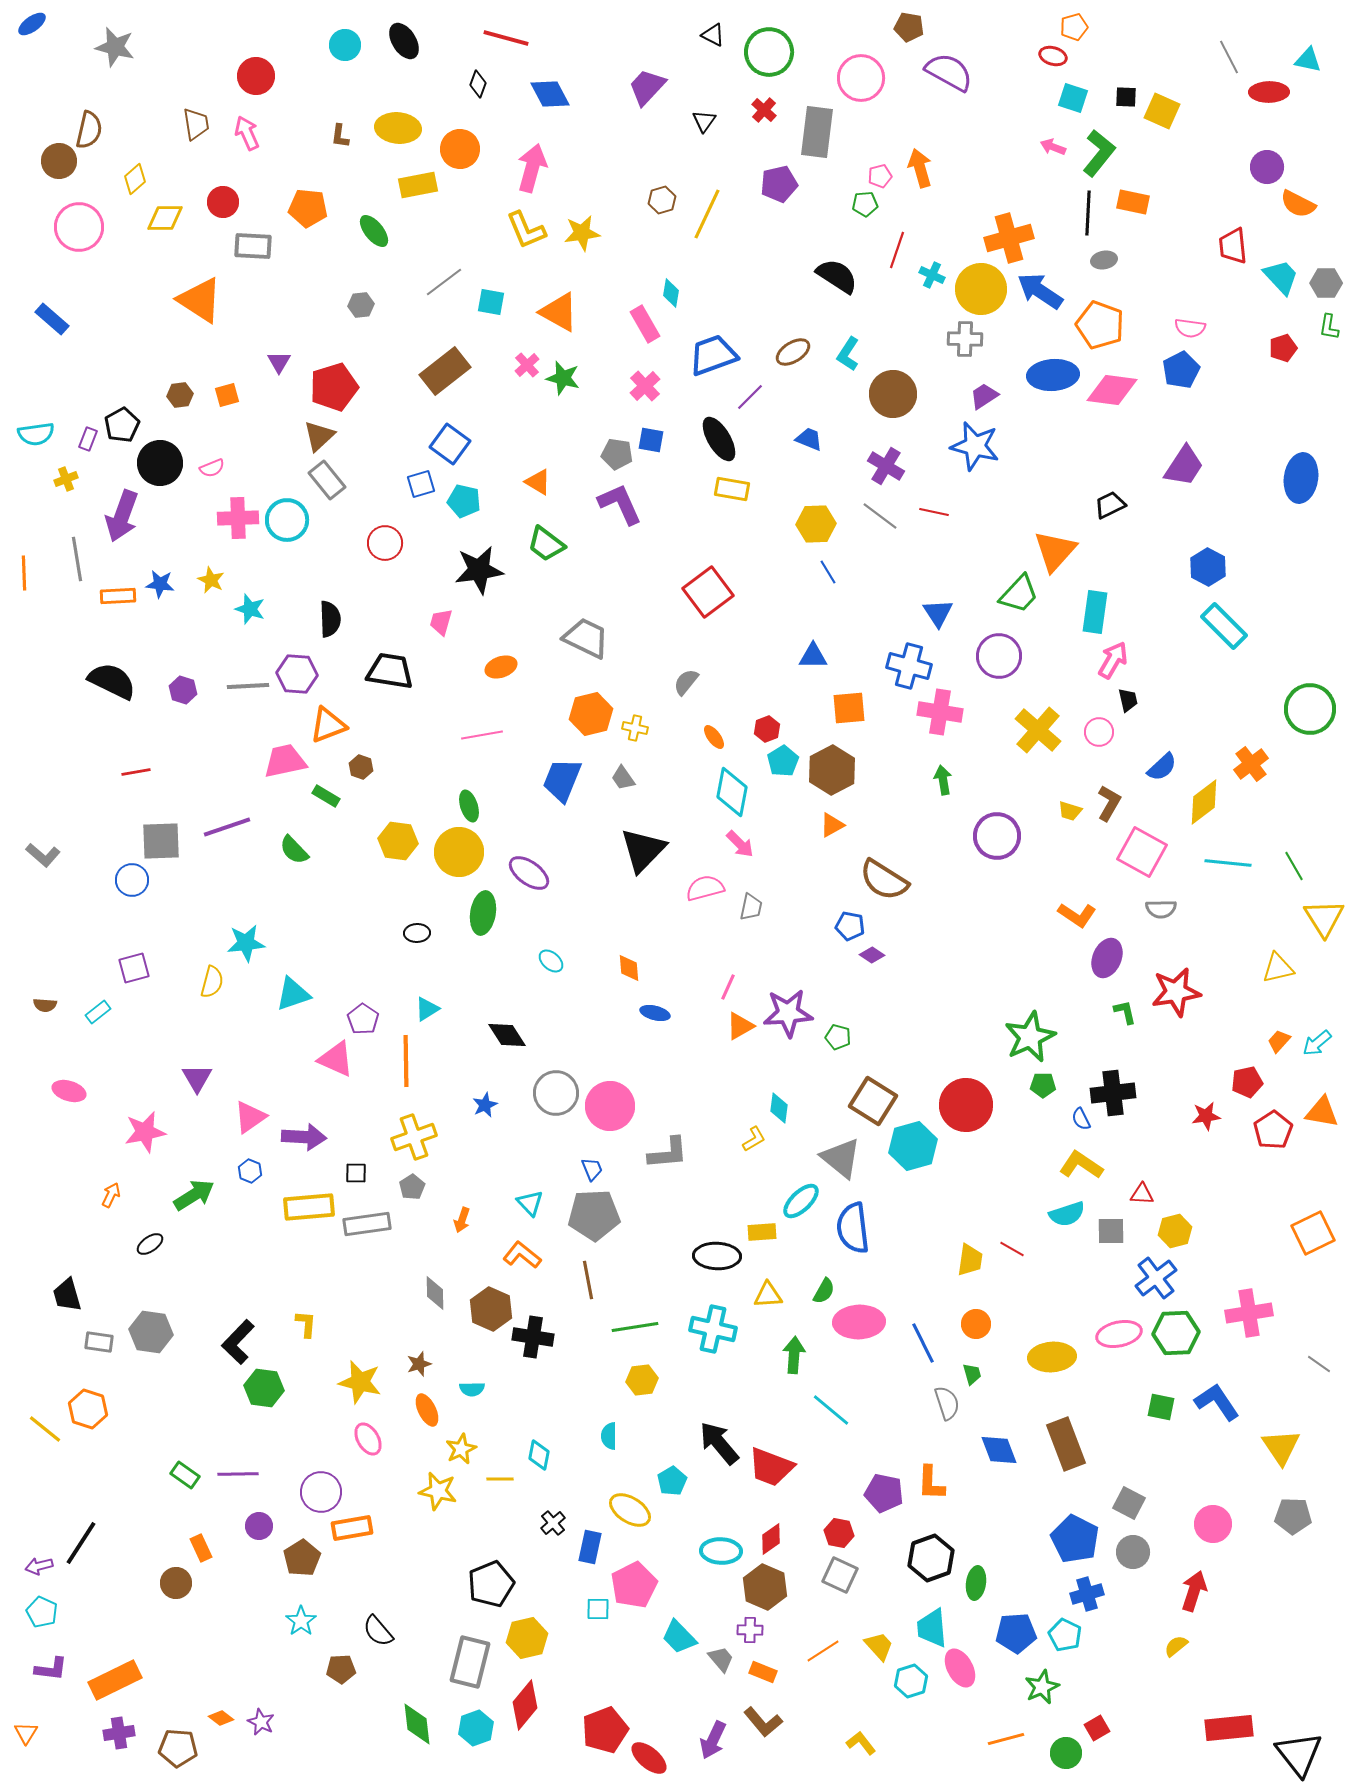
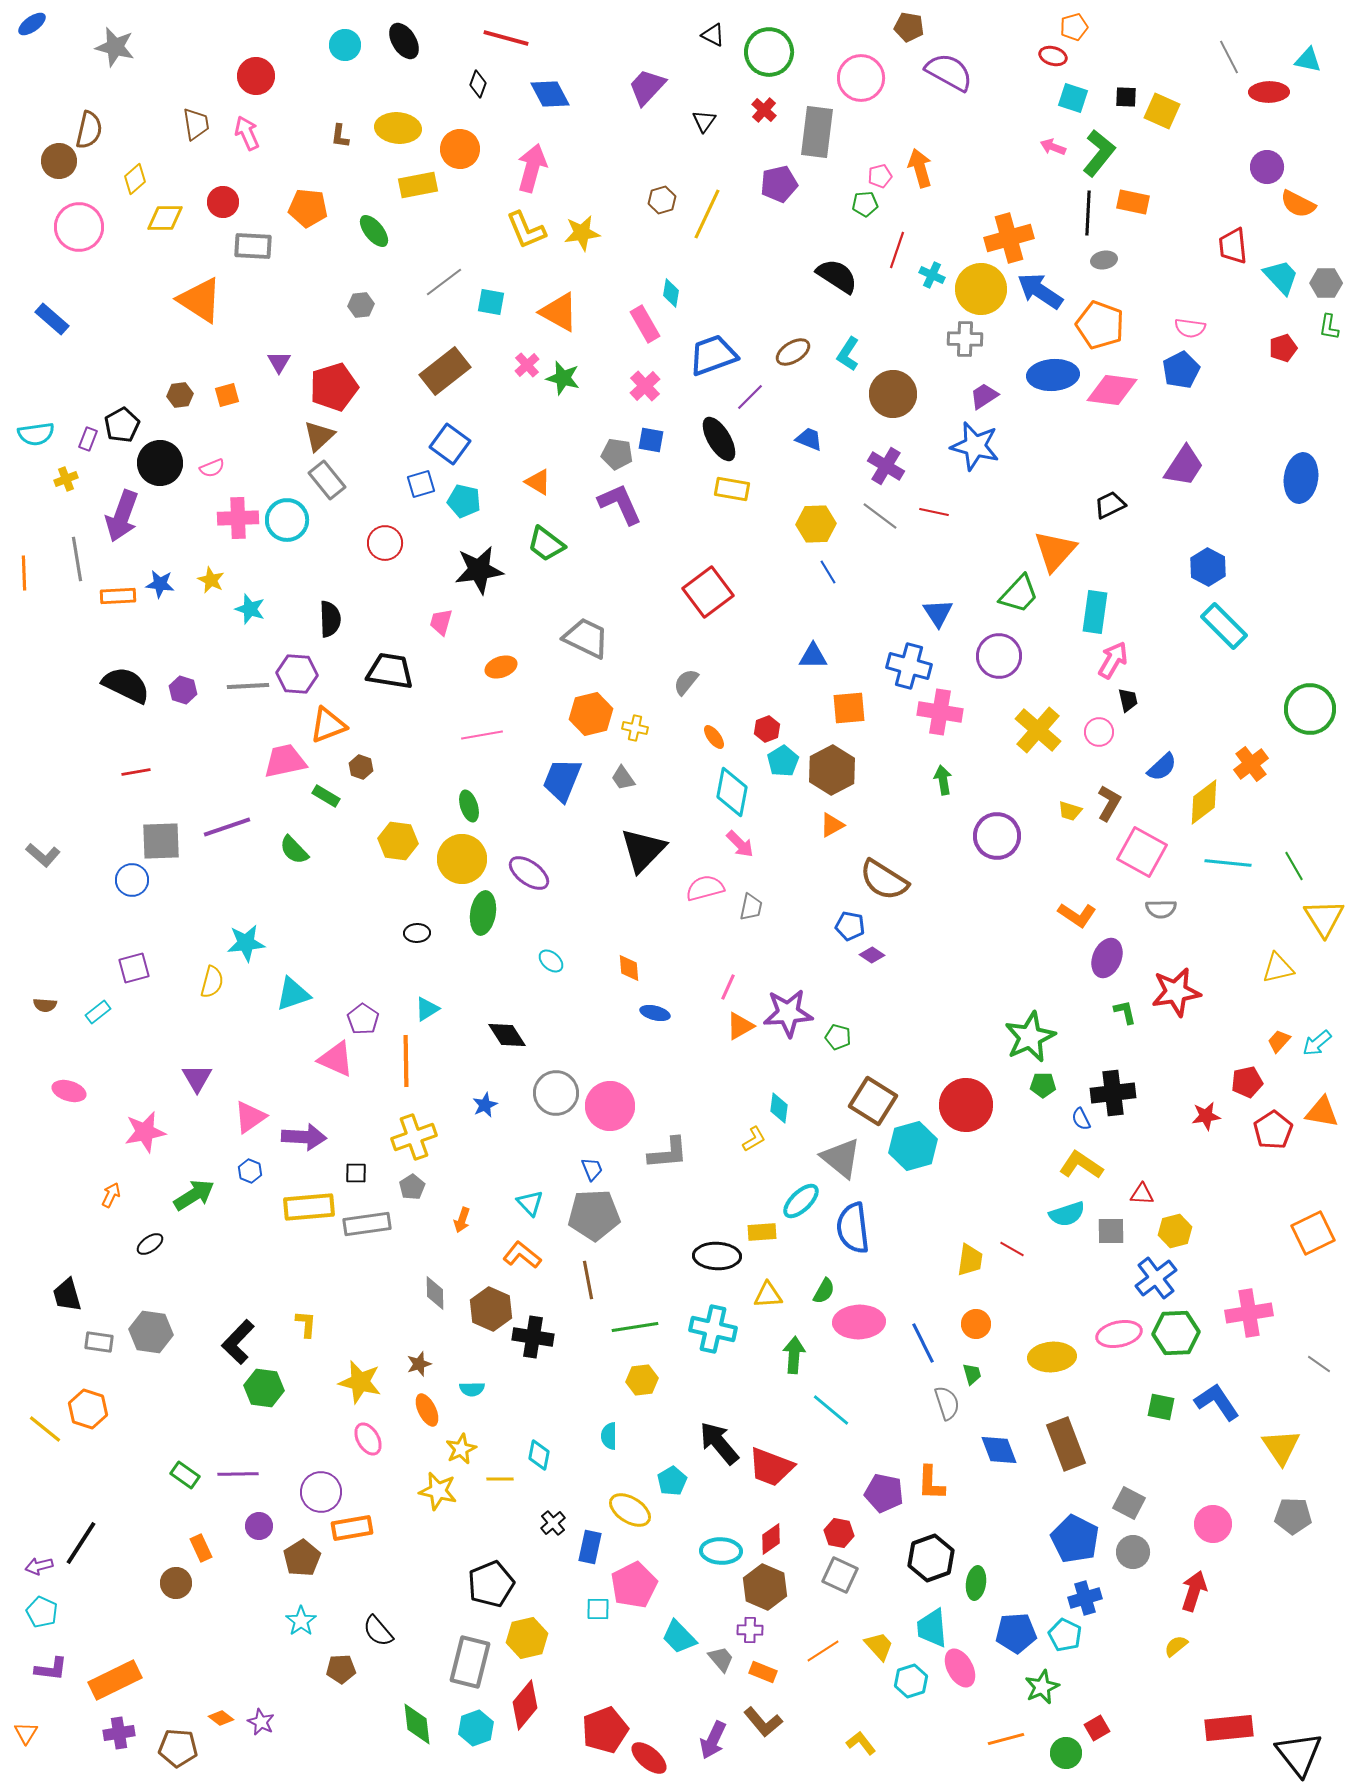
black semicircle at (112, 681): moved 14 px right, 4 px down
yellow circle at (459, 852): moved 3 px right, 7 px down
blue cross at (1087, 1594): moved 2 px left, 4 px down
